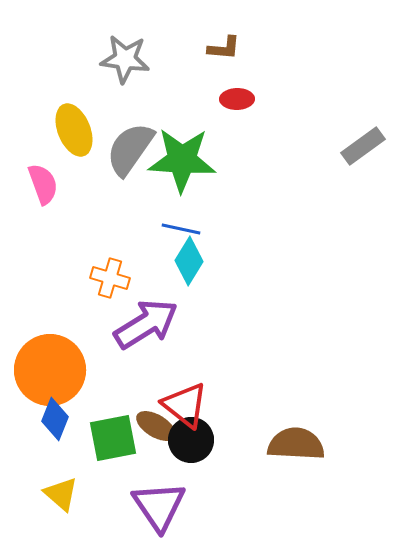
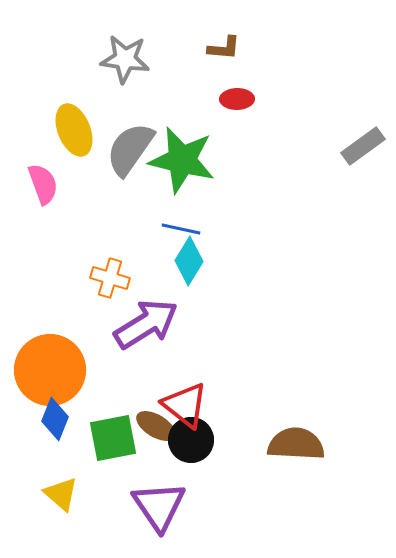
green star: rotated 10 degrees clockwise
